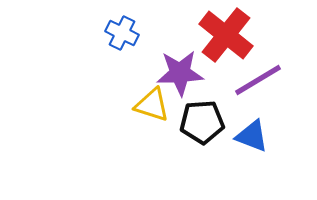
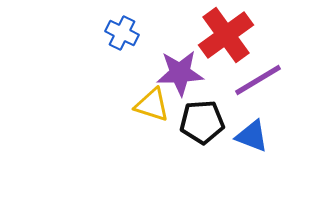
red cross: rotated 16 degrees clockwise
